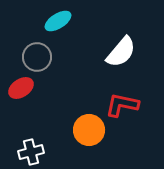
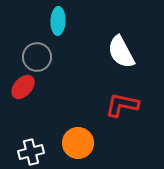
cyan ellipse: rotated 56 degrees counterclockwise
white semicircle: rotated 112 degrees clockwise
red ellipse: moved 2 px right, 1 px up; rotated 15 degrees counterclockwise
orange circle: moved 11 px left, 13 px down
